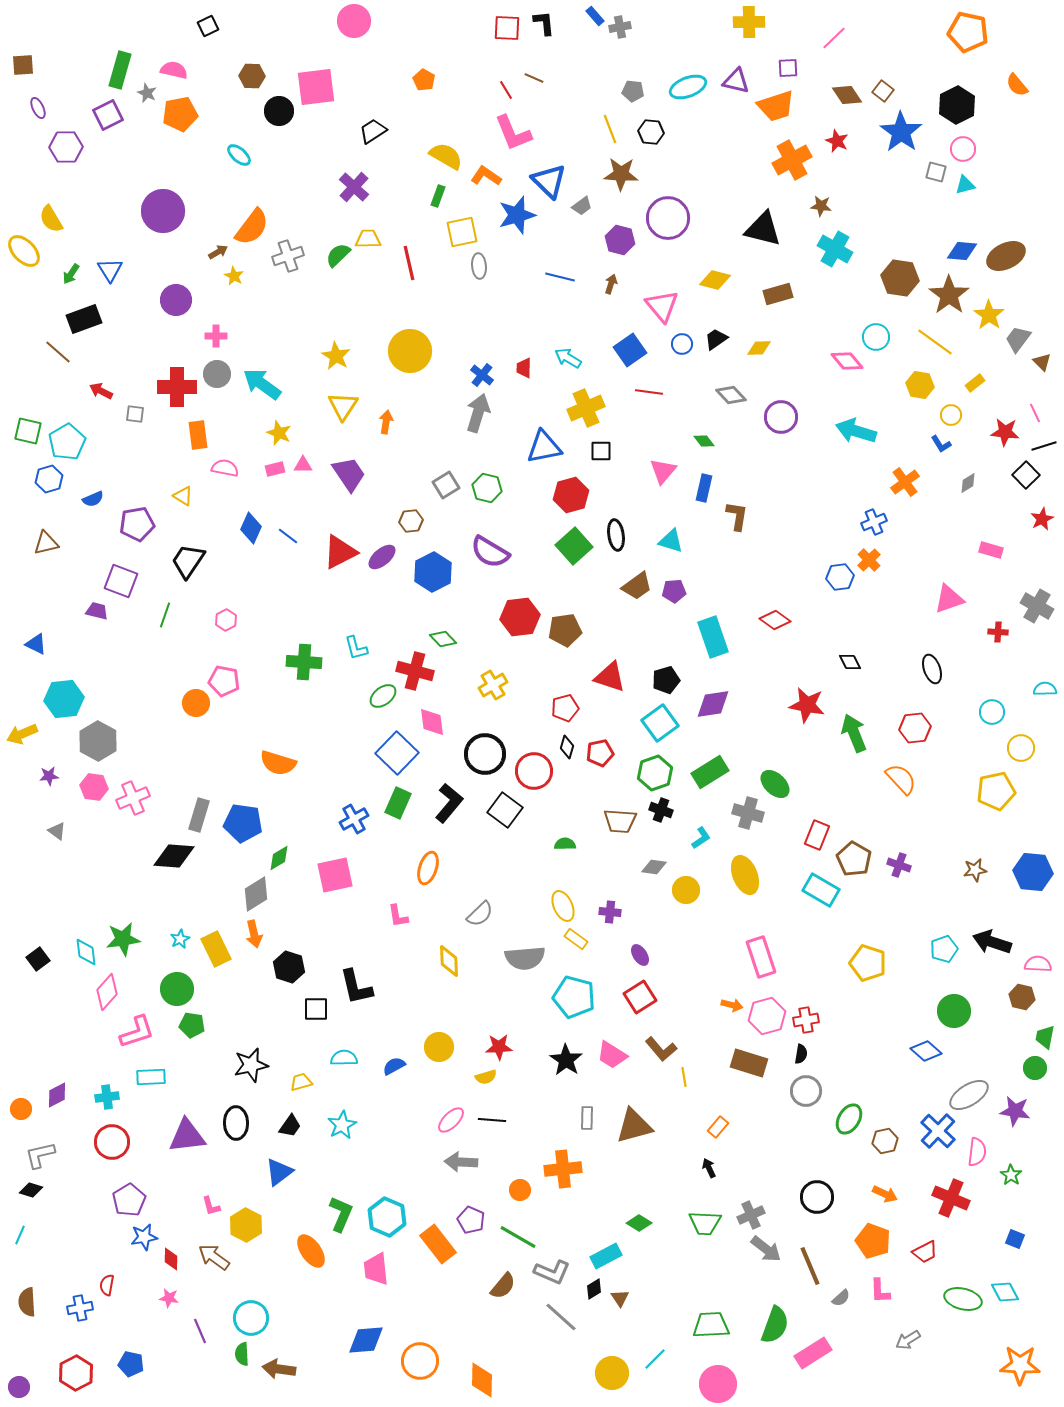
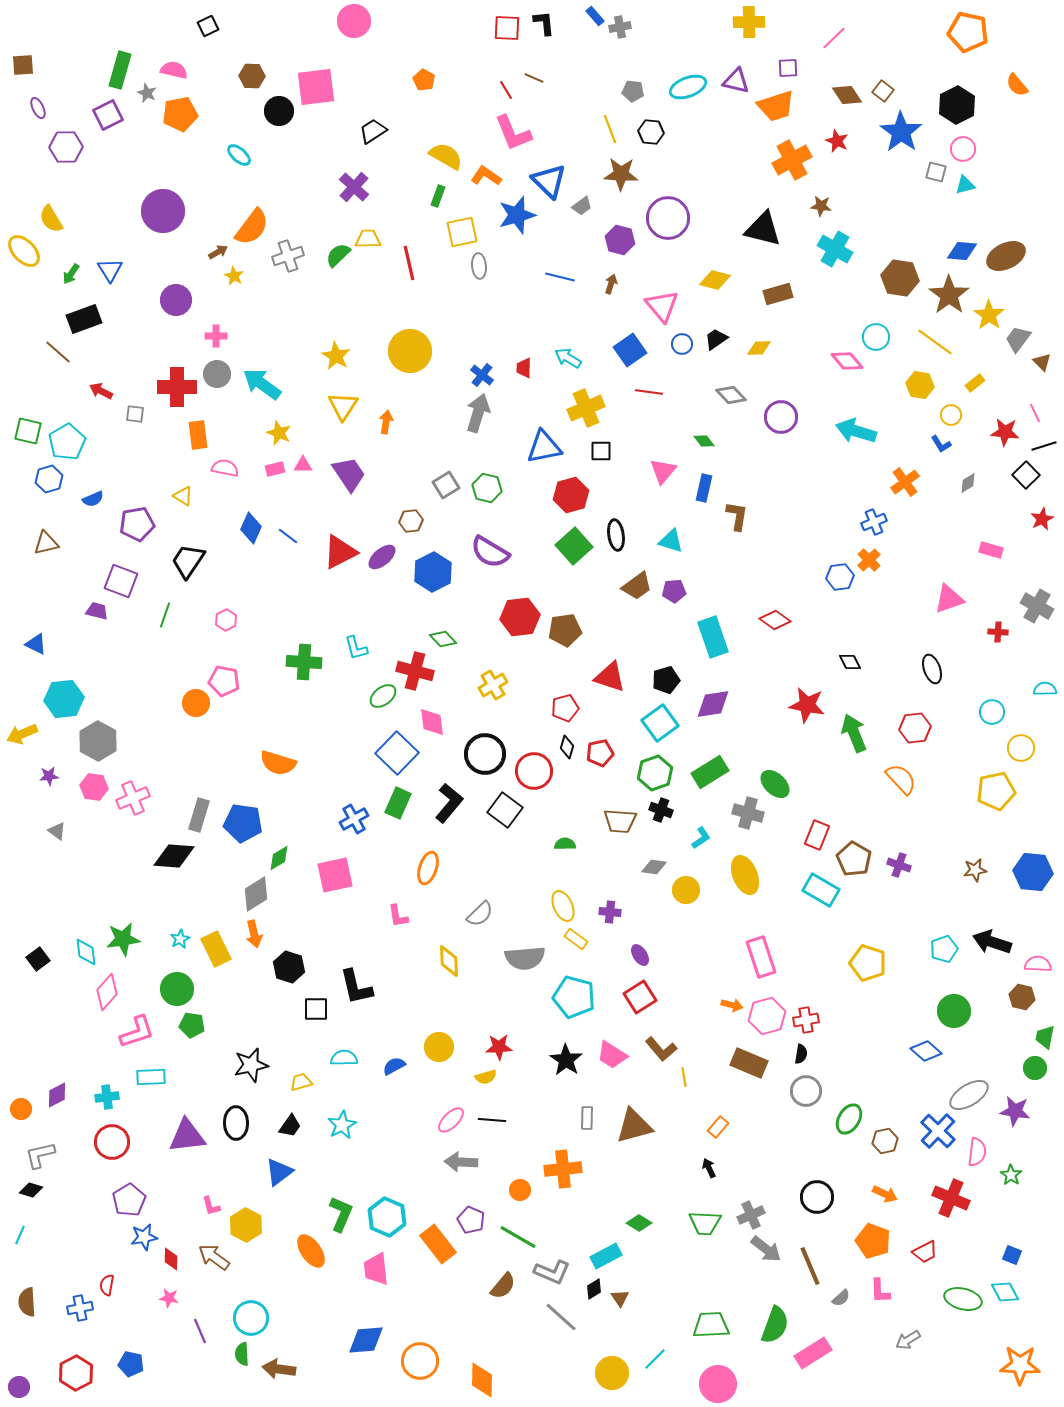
brown rectangle at (749, 1063): rotated 6 degrees clockwise
blue square at (1015, 1239): moved 3 px left, 16 px down
